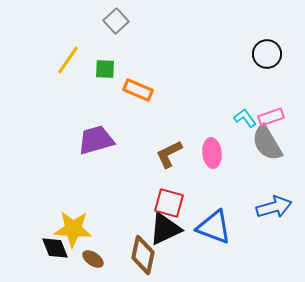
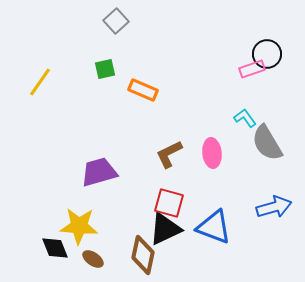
yellow line: moved 28 px left, 22 px down
green square: rotated 15 degrees counterclockwise
orange rectangle: moved 5 px right
pink rectangle: moved 19 px left, 48 px up
purple trapezoid: moved 3 px right, 32 px down
yellow star: moved 6 px right, 3 px up
